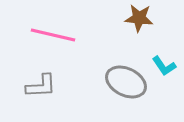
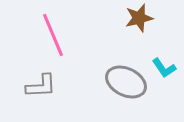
brown star: rotated 20 degrees counterclockwise
pink line: rotated 54 degrees clockwise
cyan L-shape: moved 2 px down
